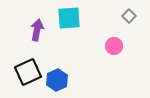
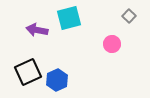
cyan square: rotated 10 degrees counterclockwise
purple arrow: rotated 90 degrees counterclockwise
pink circle: moved 2 px left, 2 px up
